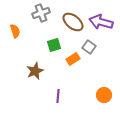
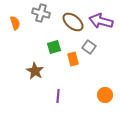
gray cross: rotated 36 degrees clockwise
purple arrow: moved 1 px up
orange semicircle: moved 8 px up
green square: moved 2 px down
orange rectangle: rotated 72 degrees counterclockwise
brown star: rotated 18 degrees counterclockwise
orange circle: moved 1 px right
